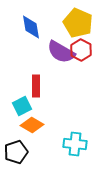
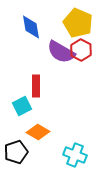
orange diamond: moved 6 px right, 7 px down
cyan cross: moved 11 px down; rotated 15 degrees clockwise
